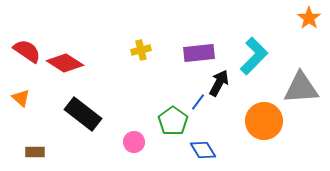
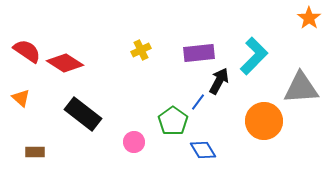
yellow cross: rotated 12 degrees counterclockwise
black arrow: moved 2 px up
